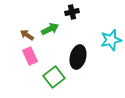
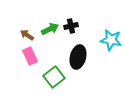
black cross: moved 1 px left, 14 px down
cyan star: rotated 25 degrees clockwise
